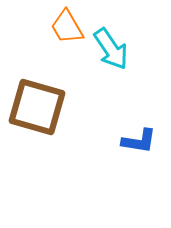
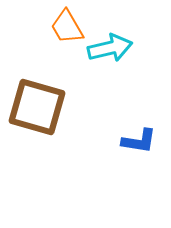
cyan arrow: moved 1 px left, 1 px up; rotated 69 degrees counterclockwise
